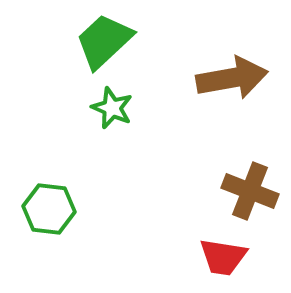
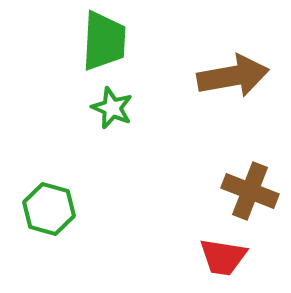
green trapezoid: rotated 136 degrees clockwise
brown arrow: moved 1 px right, 2 px up
green hexagon: rotated 9 degrees clockwise
